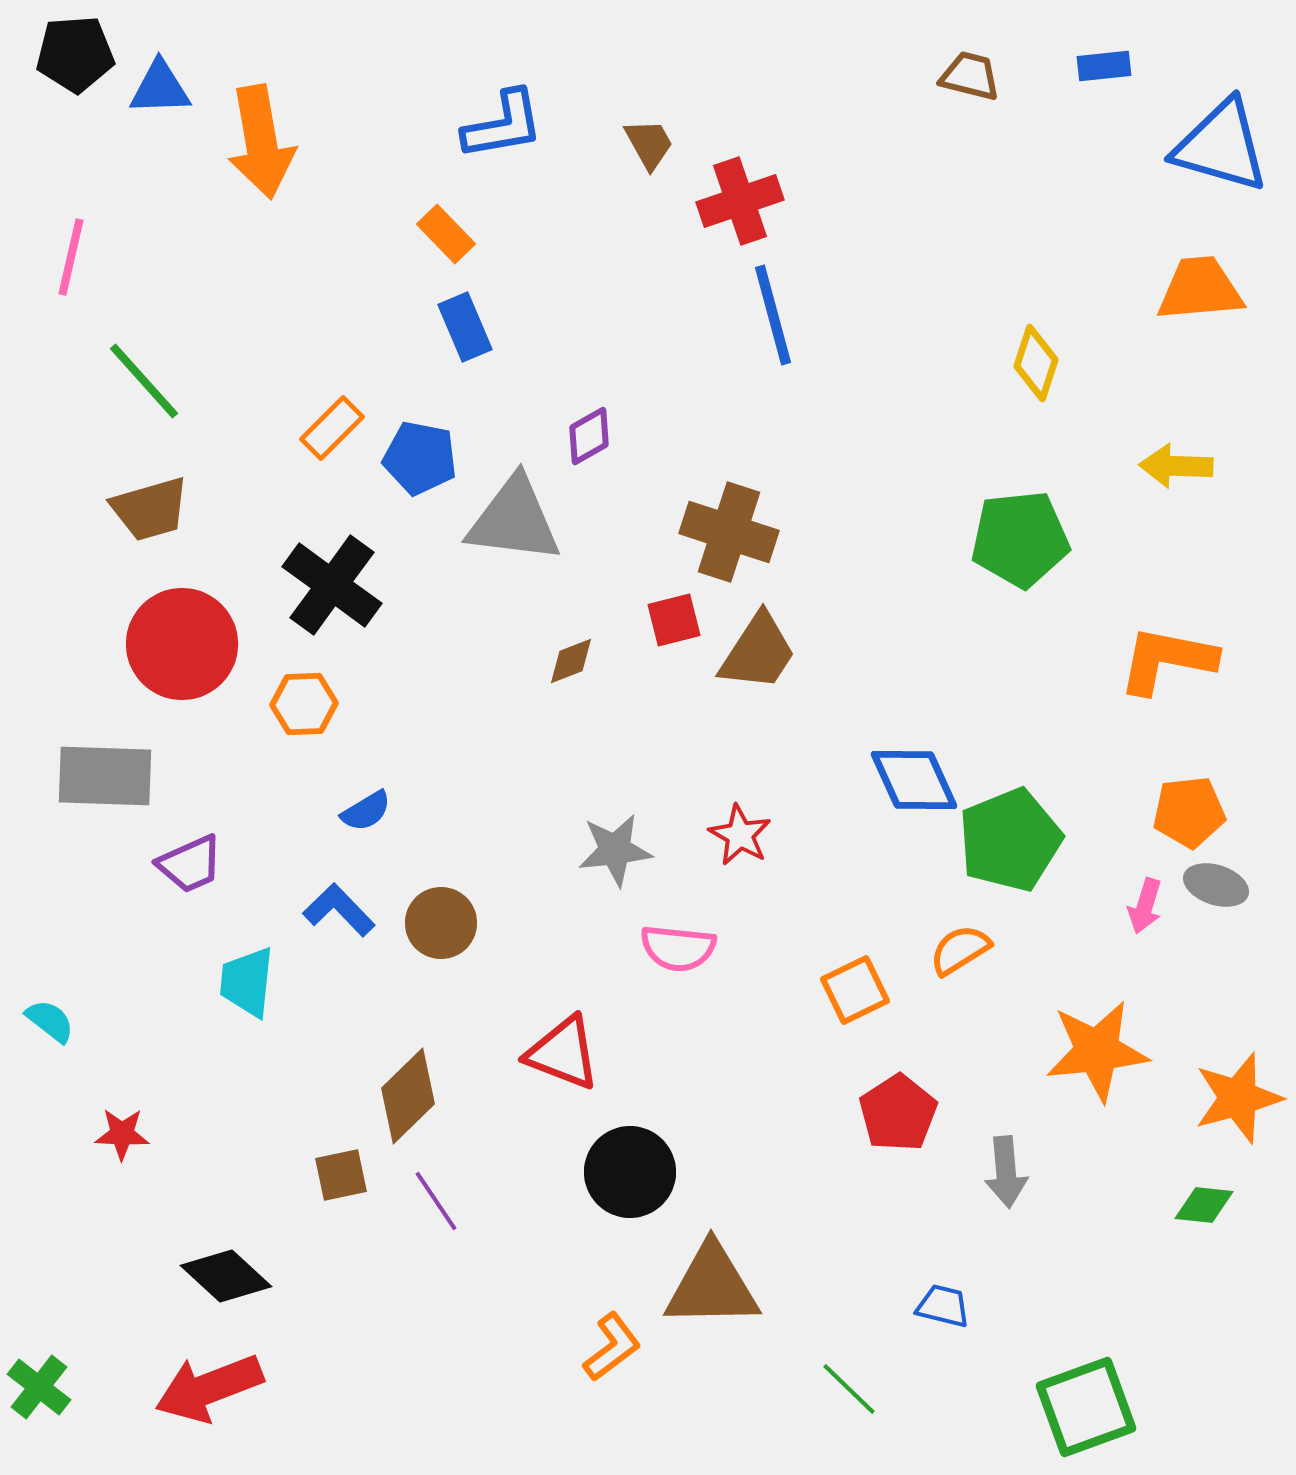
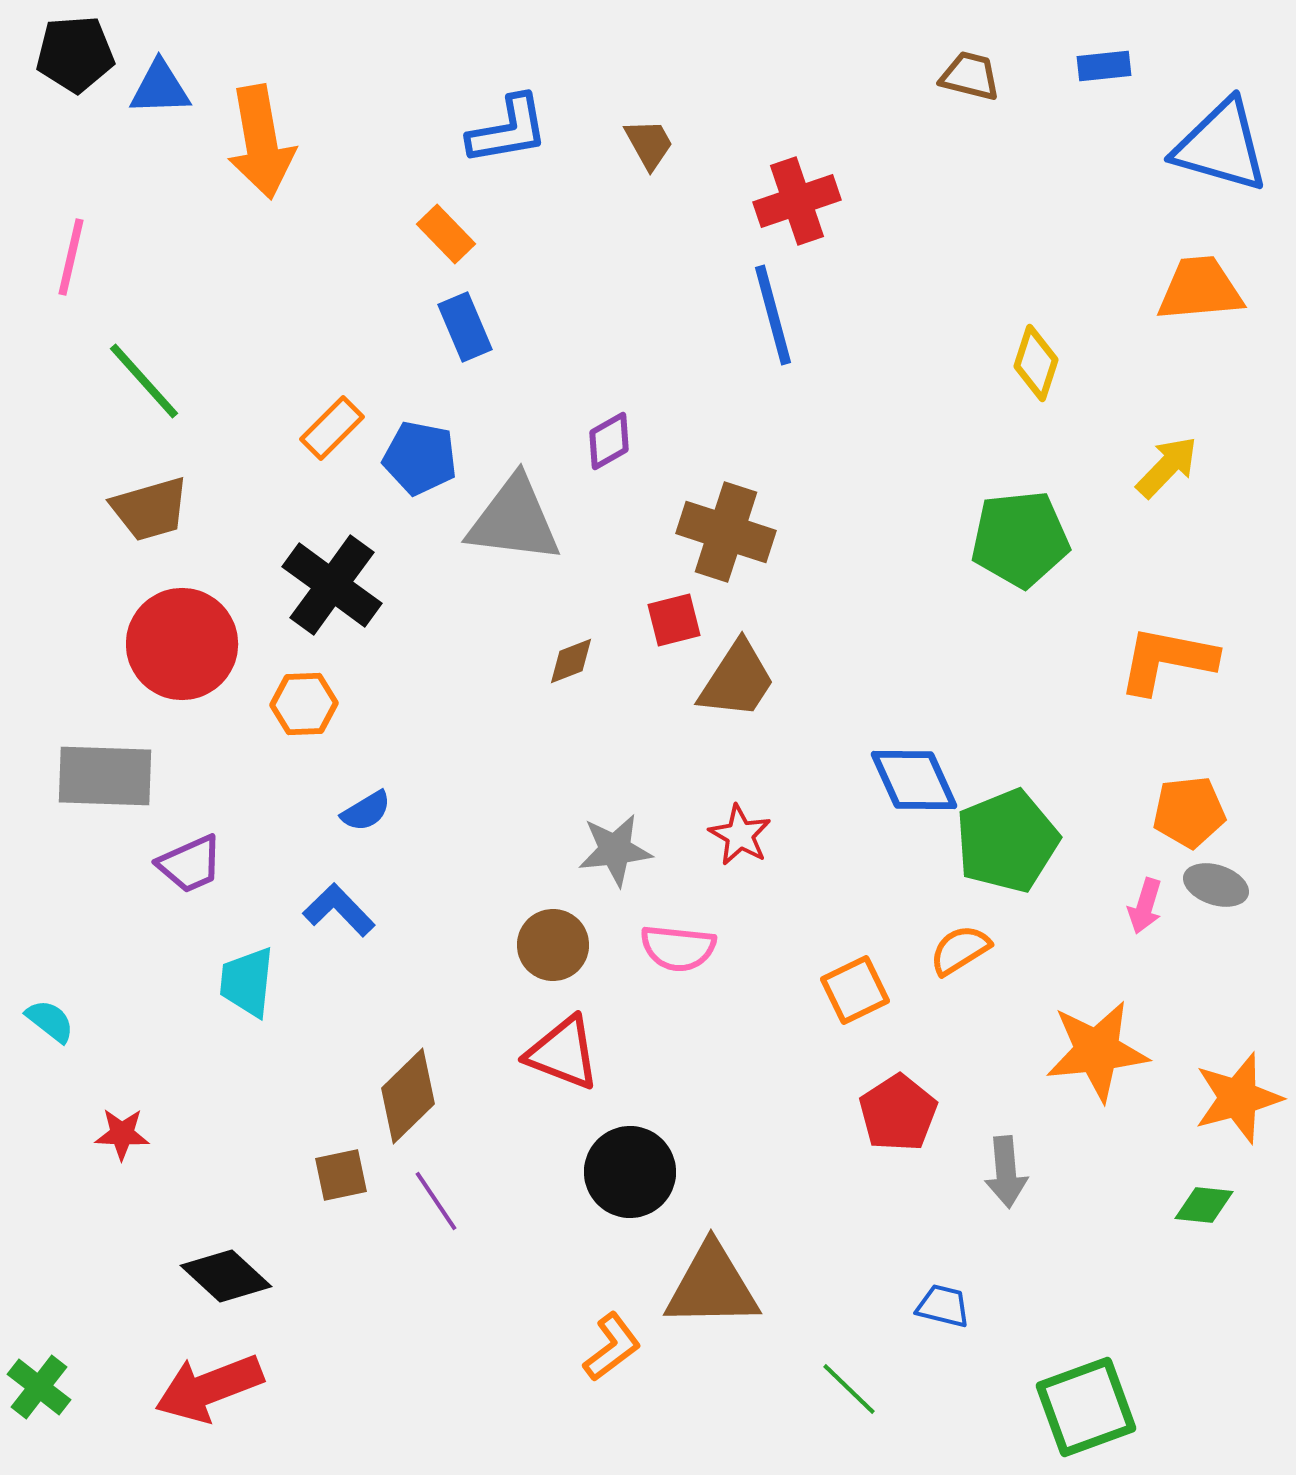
blue L-shape at (503, 125): moved 5 px right, 5 px down
red cross at (740, 201): moved 57 px right
purple diamond at (589, 436): moved 20 px right, 5 px down
yellow arrow at (1176, 466): moved 9 px left, 1 px down; rotated 132 degrees clockwise
brown cross at (729, 532): moved 3 px left
brown trapezoid at (758, 652): moved 21 px left, 28 px down
green pentagon at (1010, 840): moved 3 px left, 1 px down
brown circle at (441, 923): moved 112 px right, 22 px down
